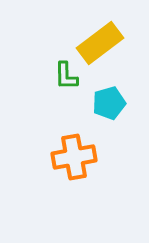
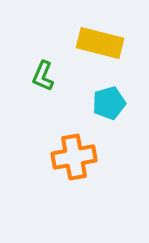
yellow rectangle: rotated 51 degrees clockwise
green L-shape: moved 23 px left; rotated 24 degrees clockwise
